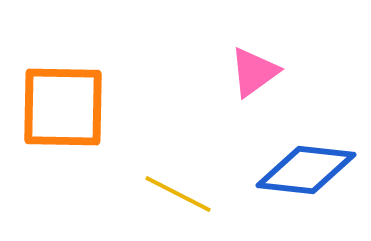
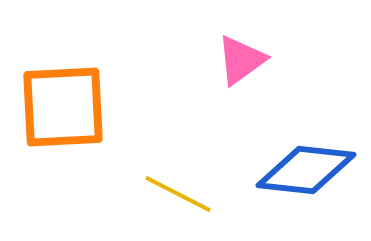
pink triangle: moved 13 px left, 12 px up
orange square: rotated 4 degrees counterclockwise
